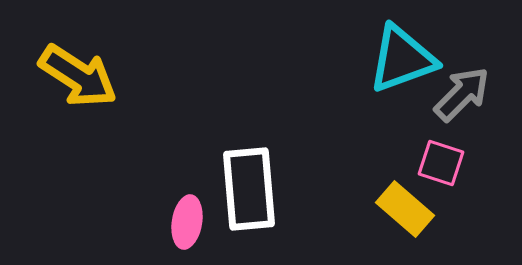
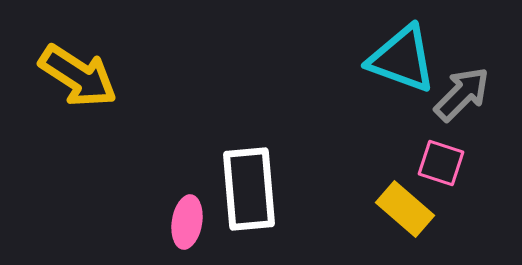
cyan triangle: rotated 40 degrees clockwise
